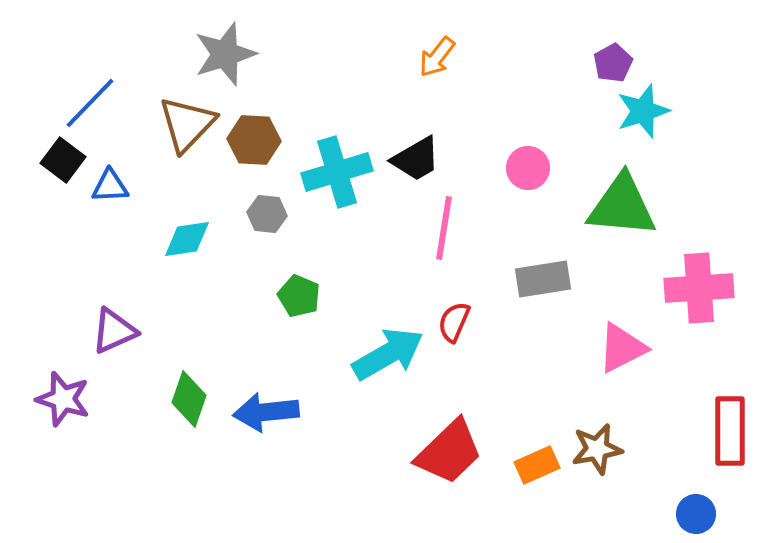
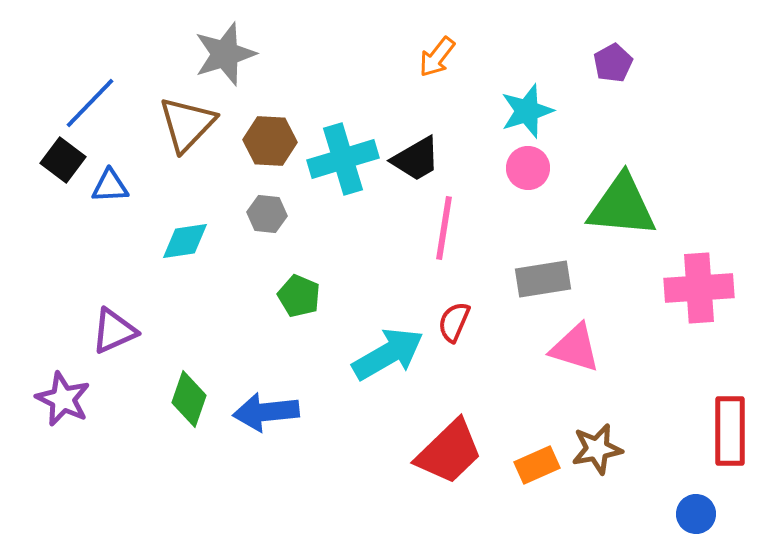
cyan star: moved 116 px left
brown hexagon: moved 16 px right, 1 px down
cyan cross: moved 6 px right, 13 px up
cyan diamond: moved 2 px left, 2 px down
pink triangle: moved 47 px left; rotated 44 degrees clockwise
purple star: rotated 8 degrees clockwise
